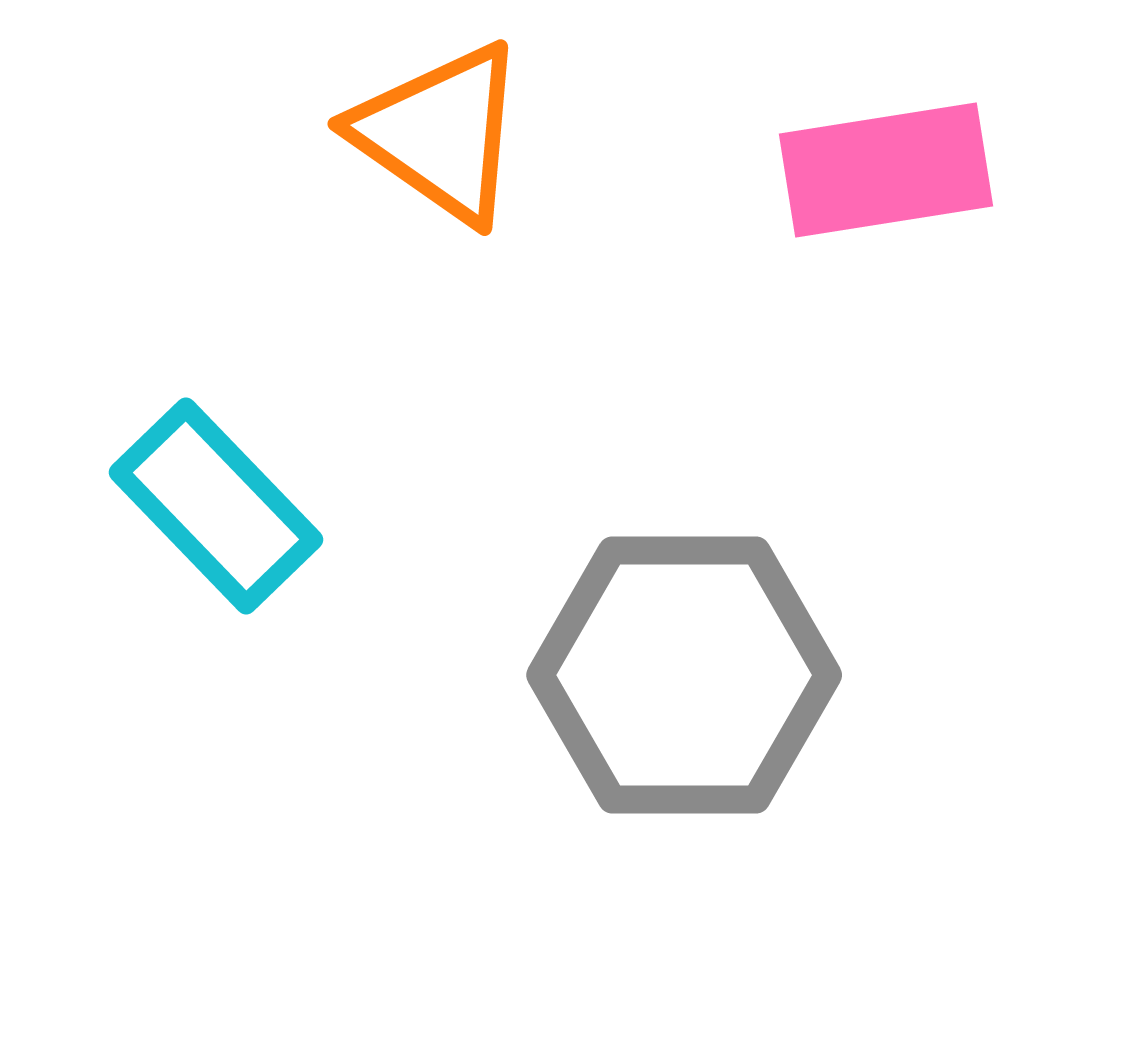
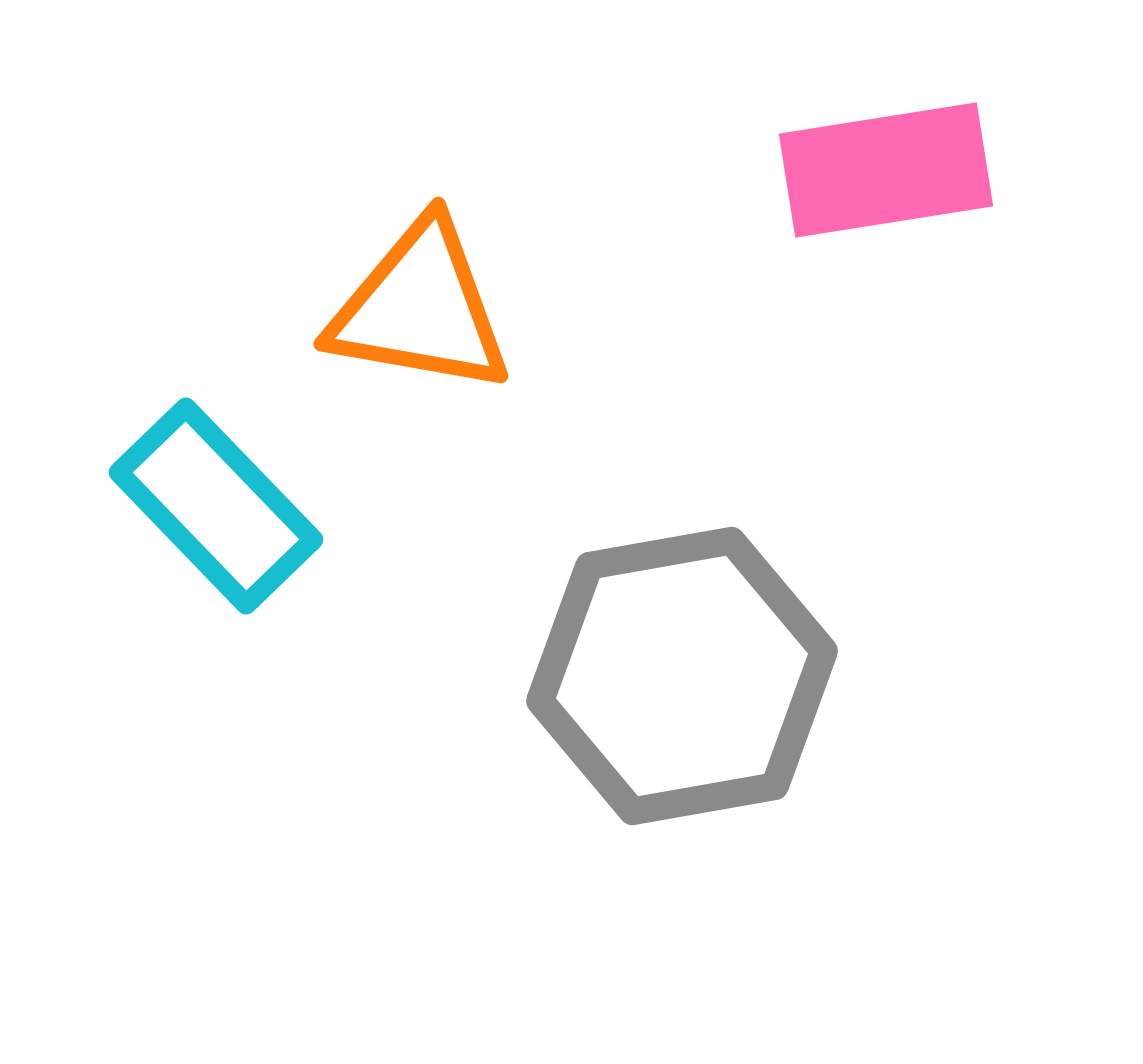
orange triangle: moved 20 px left, 175 px down; rotated 25 degrees counterclockwise
gray hexagon: moved 2 px left, 1 px down; rotated 10 degrees counterclockwise
